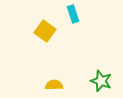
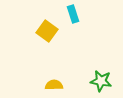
yellow square: moved 2 px right
green star: rotated 10 degrees counterclockwise
